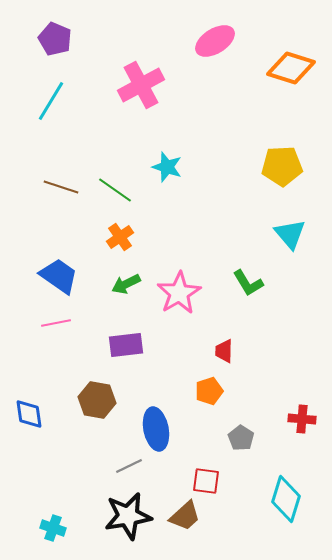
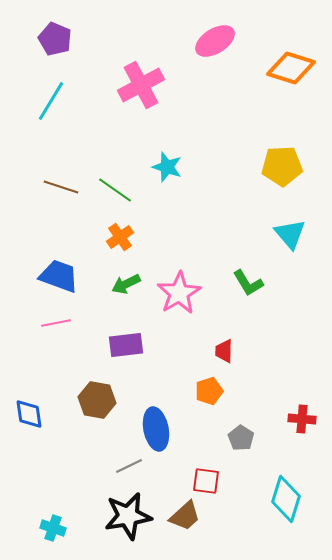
blue trapezoid: rotated 15 degrees counterclockwise
